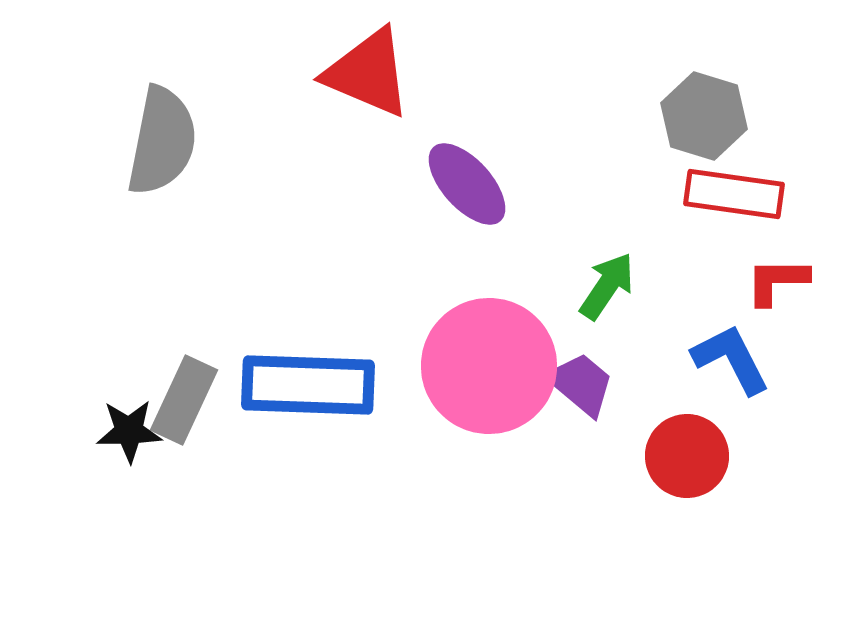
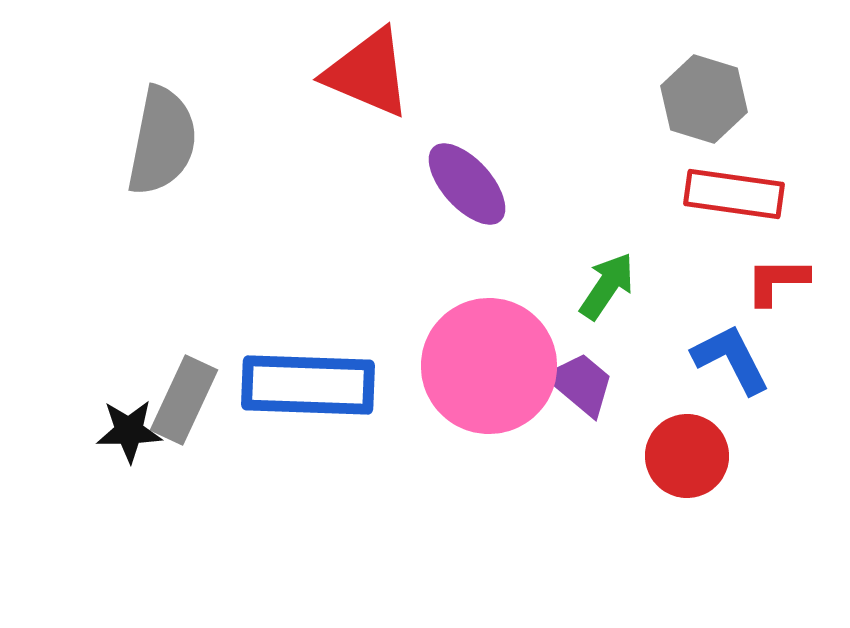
gray hexagon: moved 17 px up
